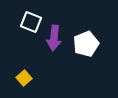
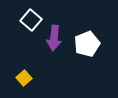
white square: moved 2 px up; rotated 20 degrees clockwise
white pentagon: moved 1 px right
